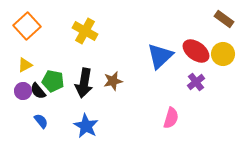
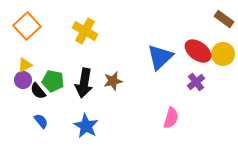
red ellipse: moved 2 px right
blue triangle: moved 1 px down
purple circle: moved 11 px up
